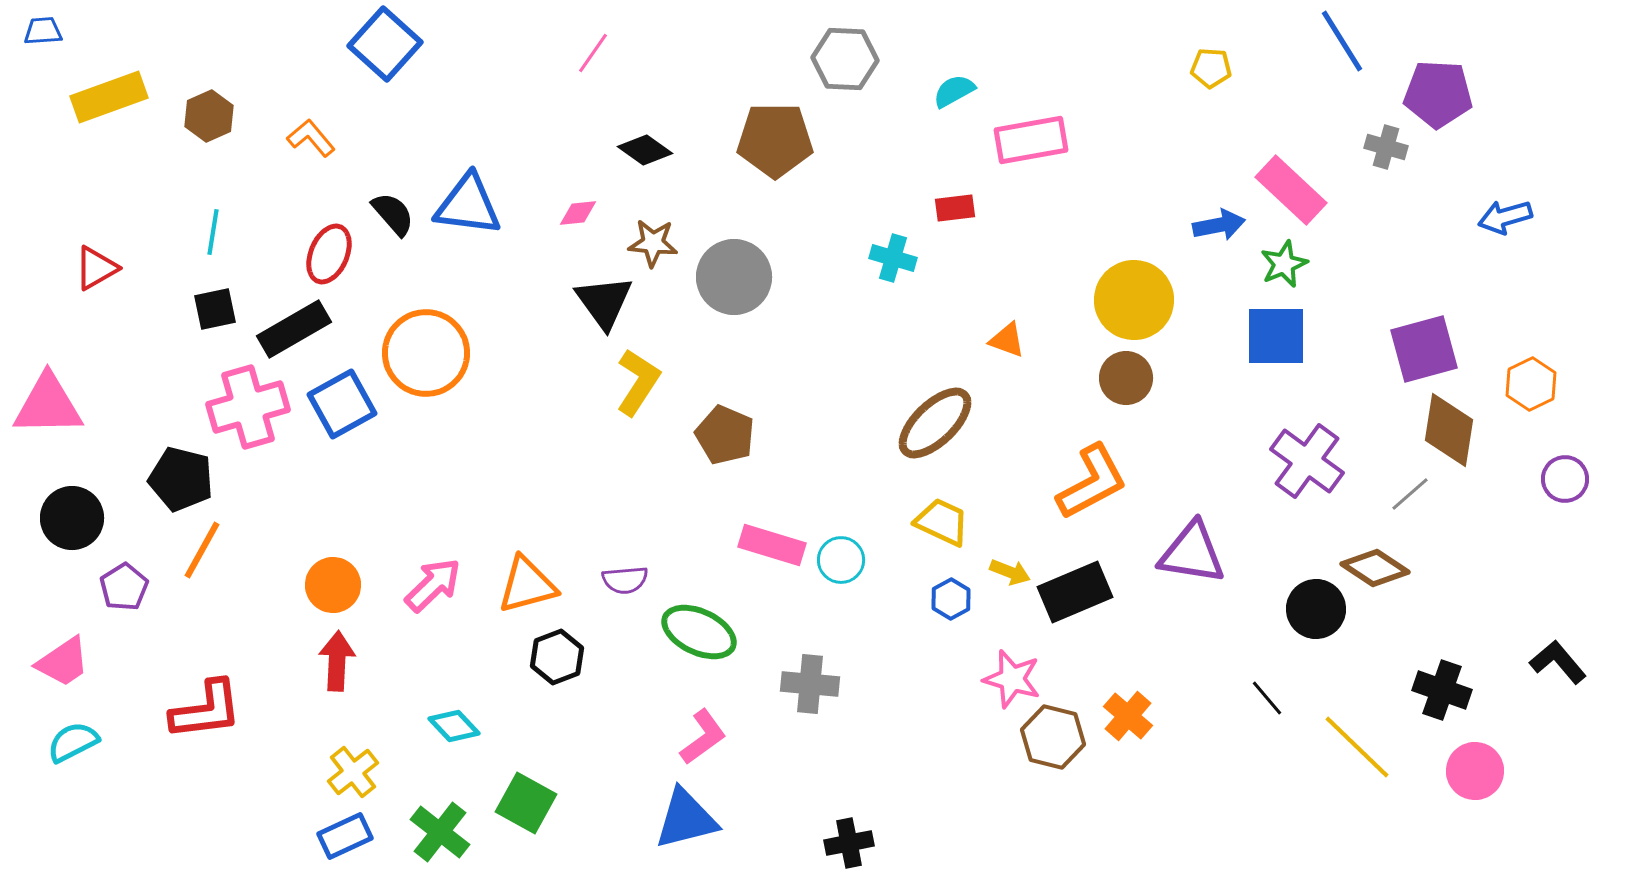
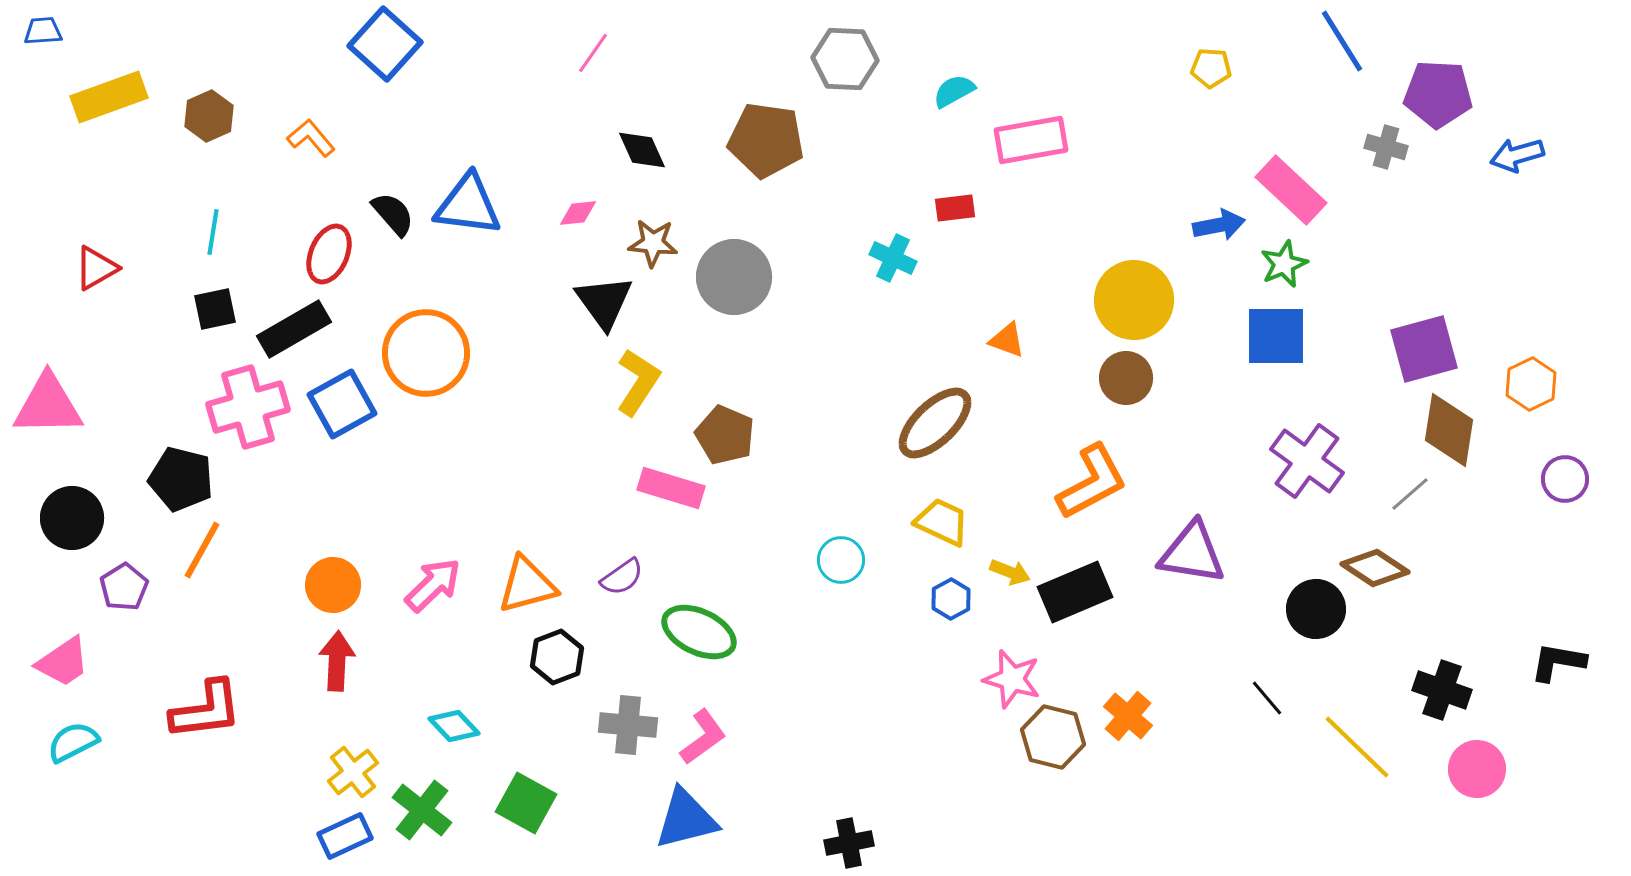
brown pentagon at (775, 140): moved 9 px left; rotated 8 degrees clockwise
black diamond at (645, 150): moved 3 px left; rotated 30 degrees clockwise
blue arrow at (1505, 217): moved 12 px right, 62 px up
cyan cross at (893, 258): rotated 9 degrees clockwise
pink rectangle at (772, 545): moved 101 px left, 57 px up
purple semicircle at (625, 580): moved 3 px left, 3 px up; rotated 30 degrees counterclockwise
black L-shape at (1558, 662): rotated 40 degrees counterclockwise
gray cross at (810, 684): moved 182 px left, 41 px down
pink circle at (1475, 771): moved 2 px right, 2 px up
green cross at (440, 832): moved 18 px left, 22 px up
